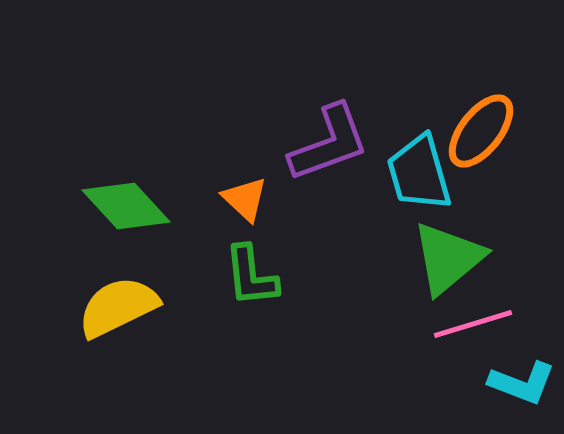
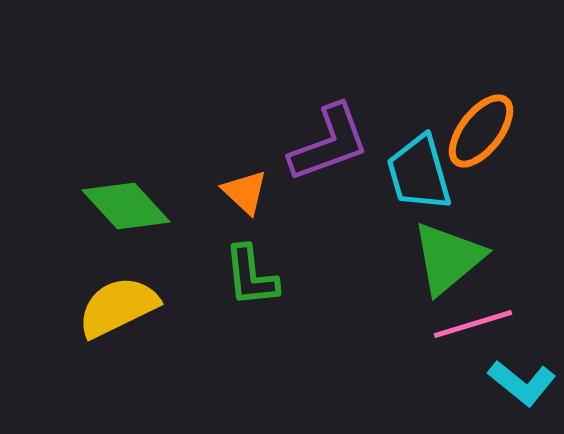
orange triangle: moved 7 px up
cyan L-shape: rotated 18 degrees clockwise
